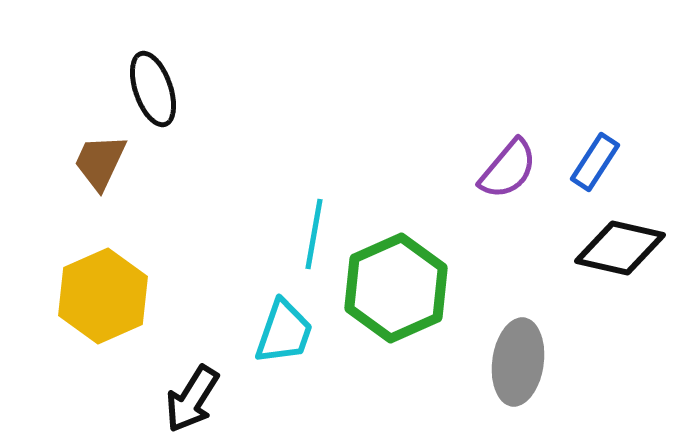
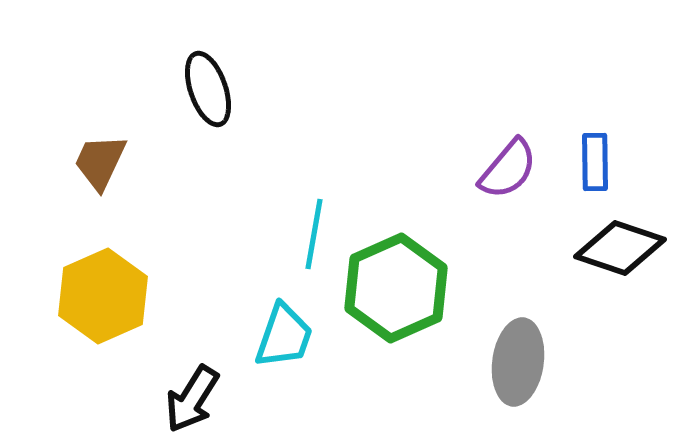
black ellipse: moved 55 px right
blue rectangle: rotated 34 degrees counterclockwise
black diamond: rotated 6 degrees clockwise
cyan trapezoid: moved 4 px down
